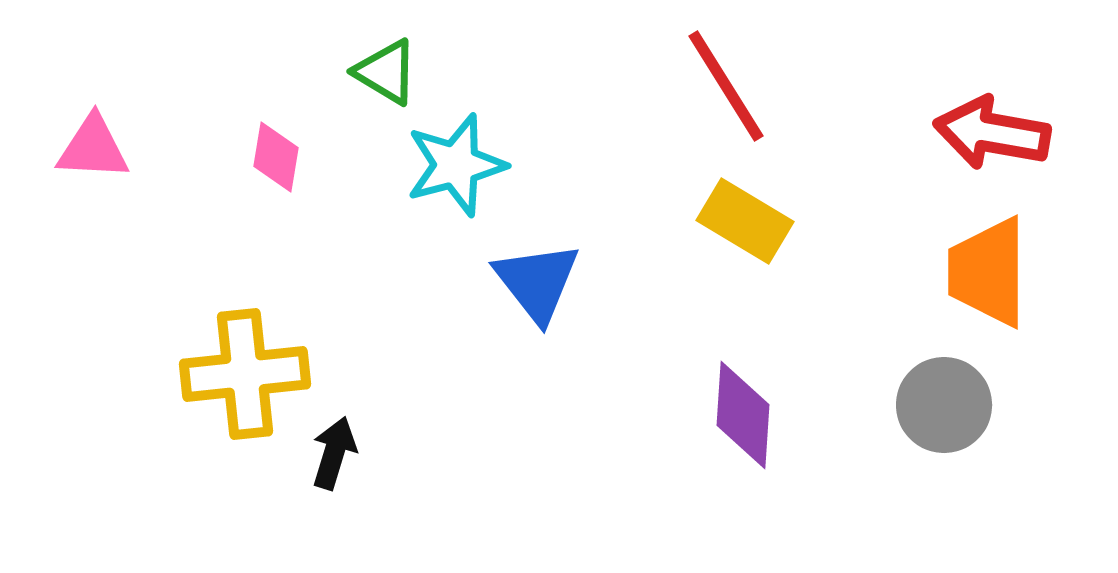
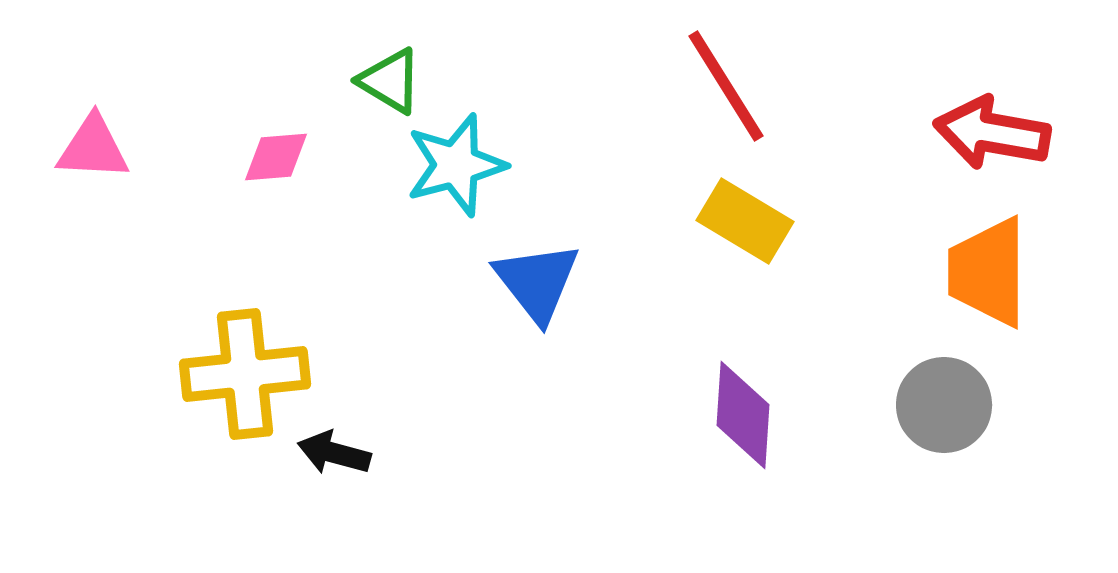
green triangle: moved 4 px right, 9 px down
pink diamond: rotated 76 degrees clockwise
black arrow: rotated 92 degrees counterclockwise
